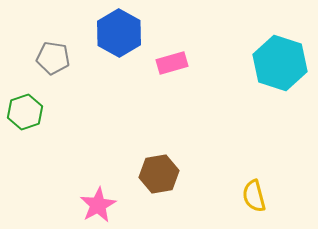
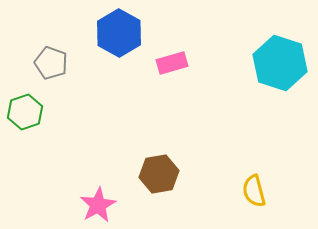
gray pentagon: moved 2 px left, 5 px down; rotated 12 degrees clockwise
yellow semicircle: moved 5 px up
